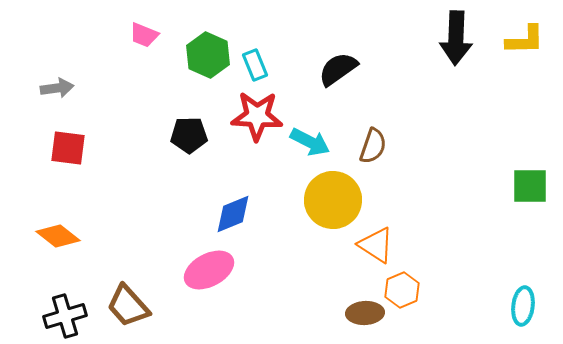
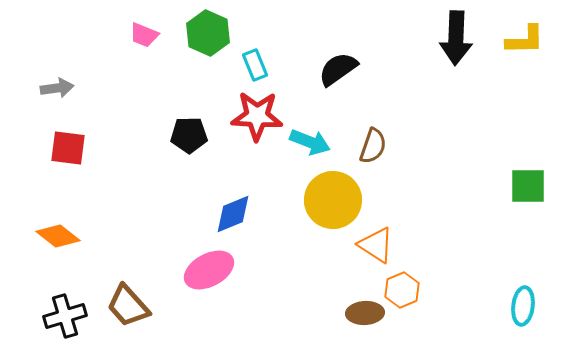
green hexagon: moved 22 px up
cyan arrow: rotated 6 degrees counterclockwise
green square: moved 2 px left
